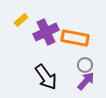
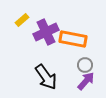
yellow rectangle: moved 1 px right
orange rectangle: moved 2 px left, 1 px down
